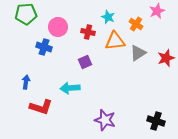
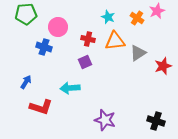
orange cross: moved 1 px right, 6 px up
red cross: moved 7 px down
red star: moved 3 px left, 8 px down
blue arrow: rotated 24 degrees clockwise
